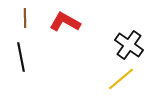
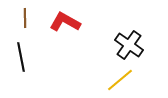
yellow line: moved 1 px left, 1 px down
